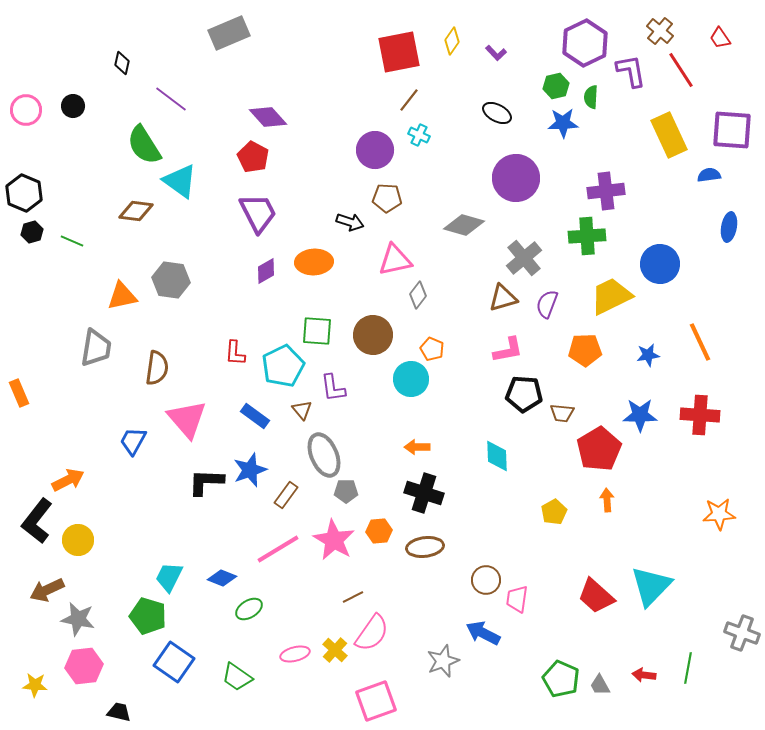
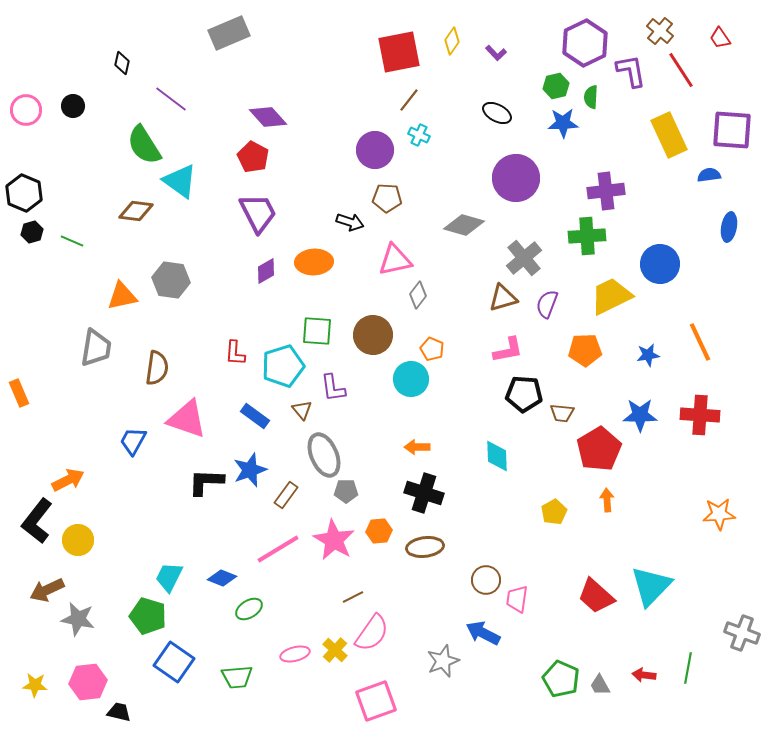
cyan pentagon at (283, 366): rotated 9 degrees clockwise
pink triangle at (187, 419): rotated 30 degrees counterclockwise
pink hexagon at (84, 666): moved 4 px right, 16 px down
green trapezoid at (237, 677): rotated 40 degrees counterclockwise
